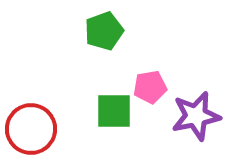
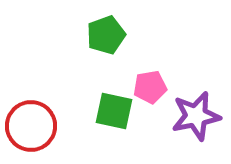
green pentagon: moved 2 px right, 4 px down
green square: rotated 12 degrees clockwise
red circle: moved 3 px up
